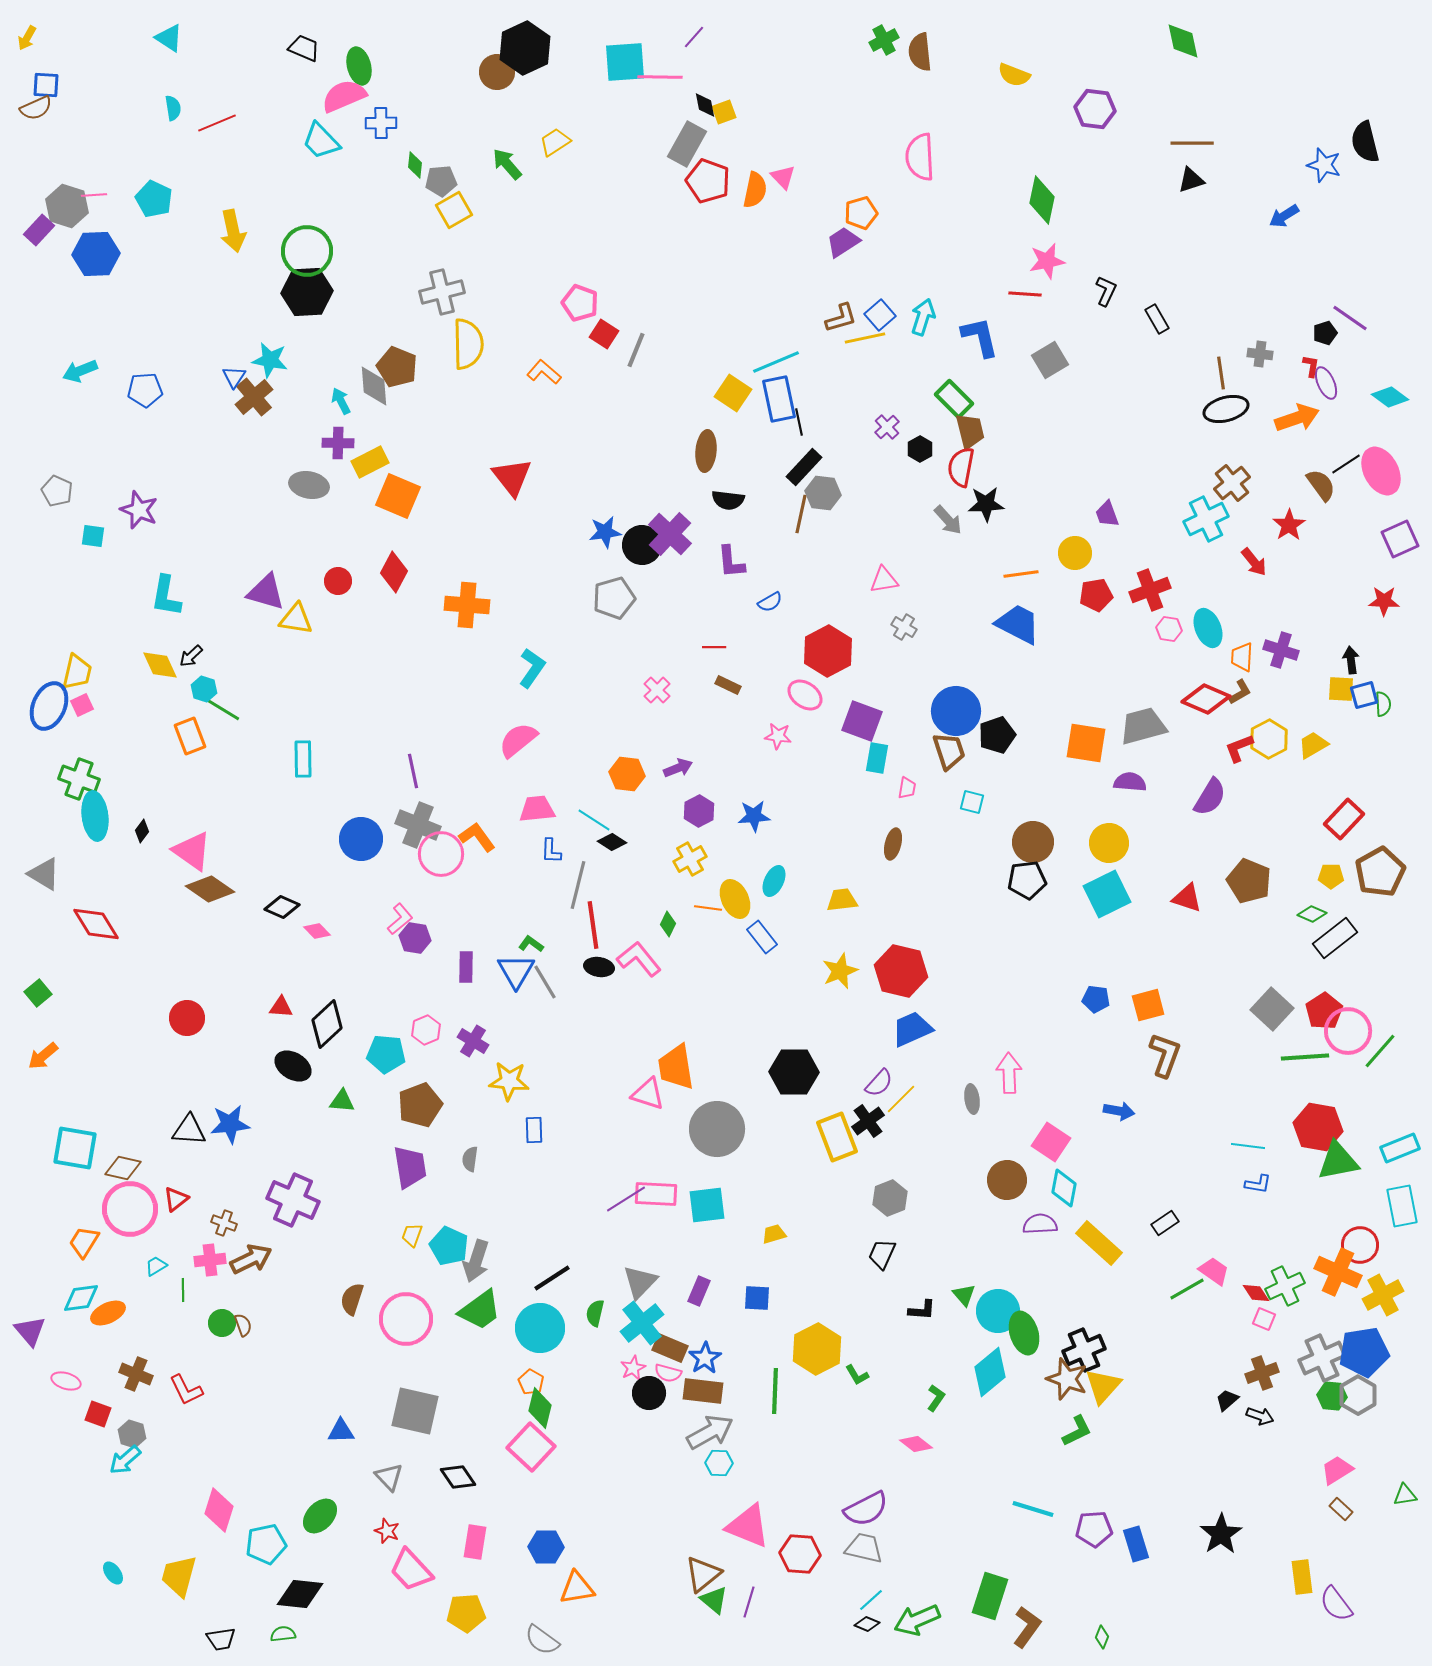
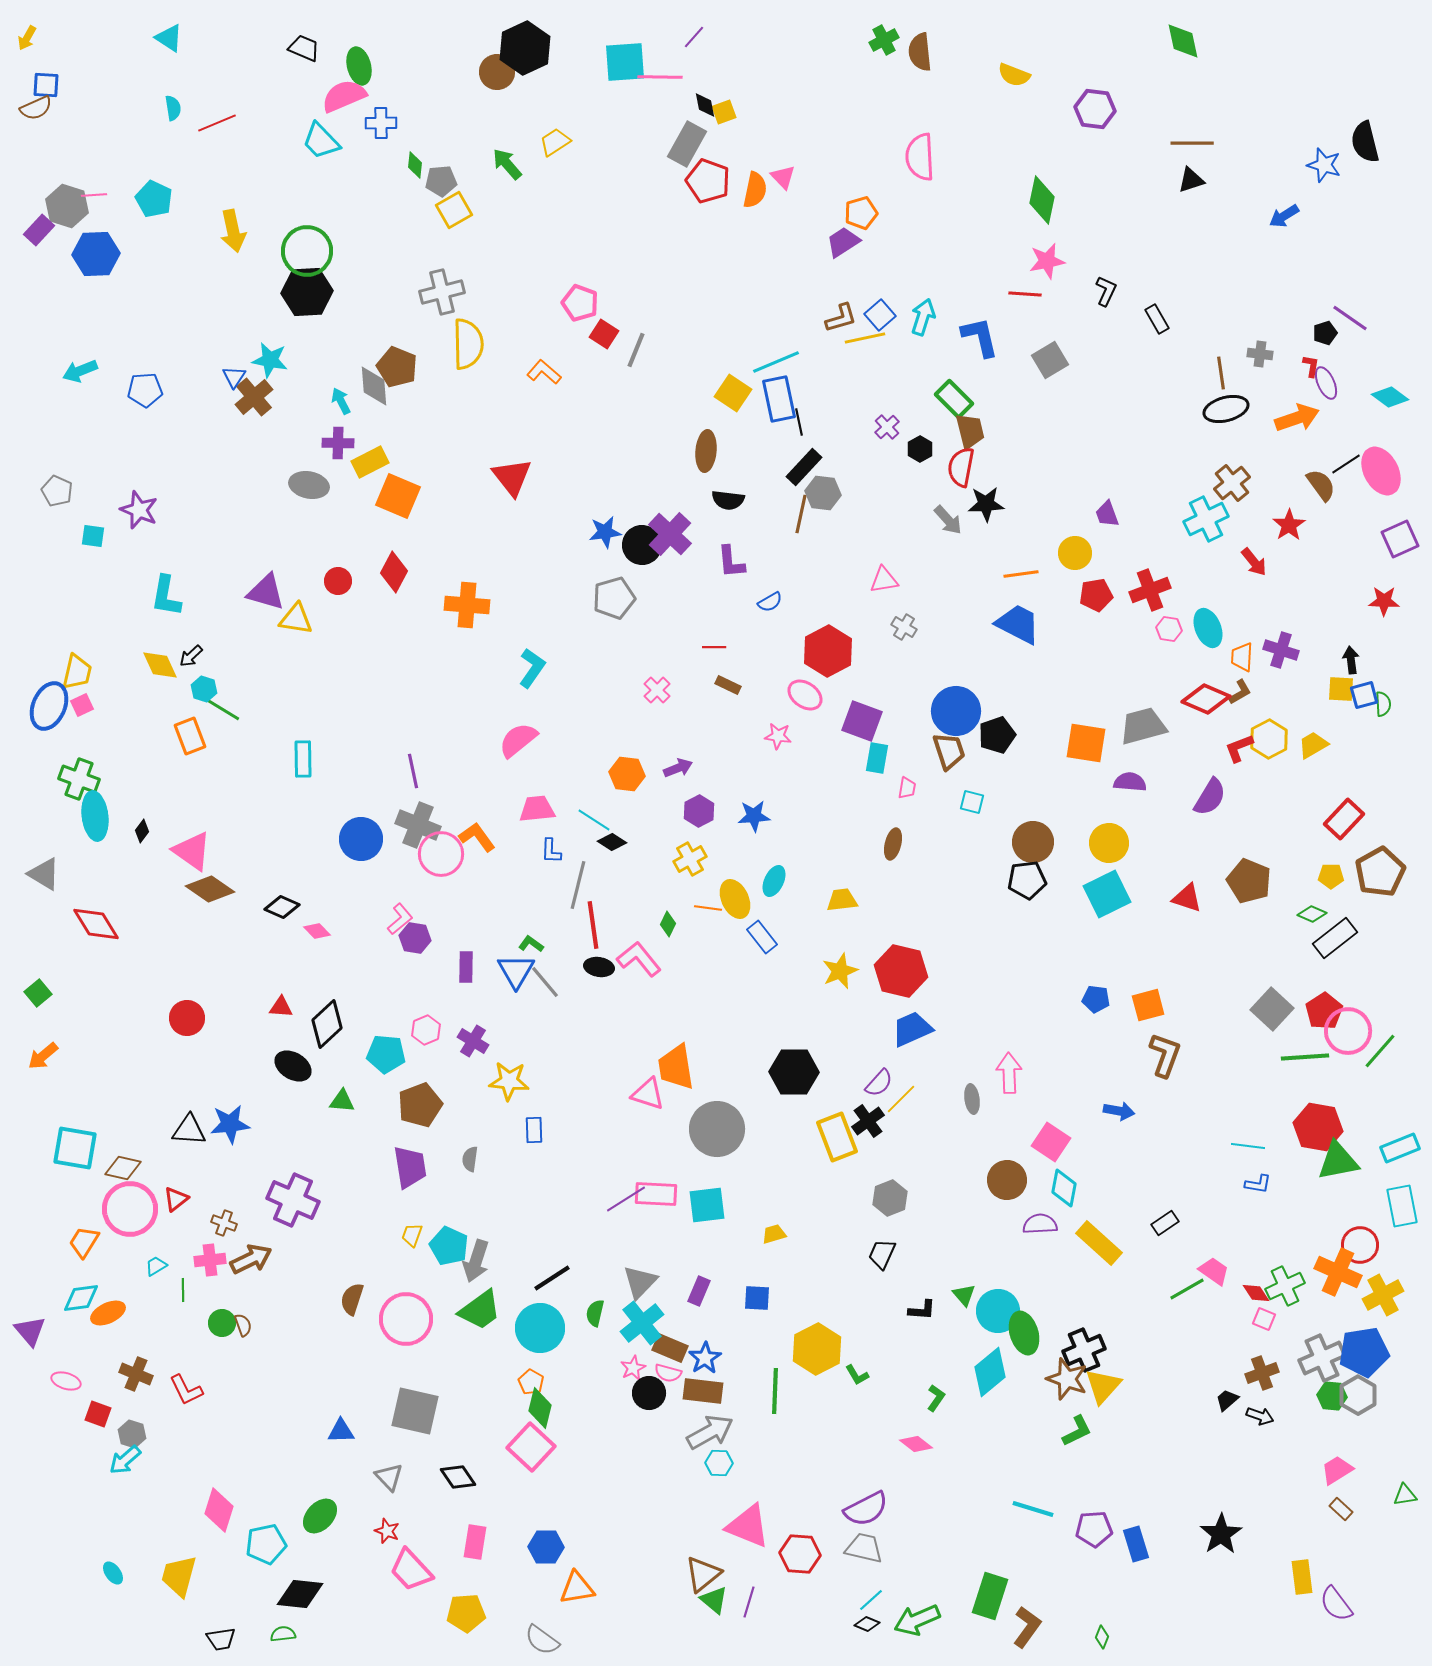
gray line at (545, 982): rotated 9 degrees counterclockwise
